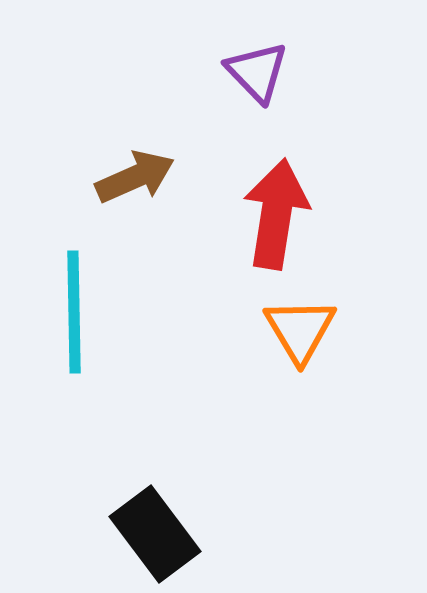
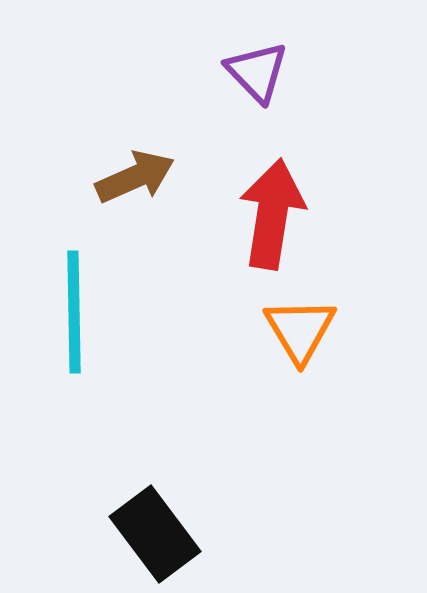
red arrow: moved 4 px left
